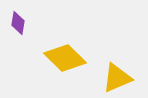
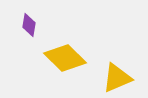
purple diamond: moved 11 px right, 2 px down
